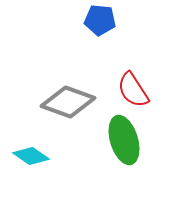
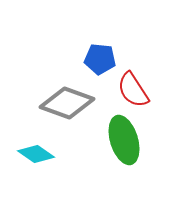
blue pentagon: moved 39 px down
gray diamond: moved 1 px left, 1 px down
cyan diamond: moved 5 px right, 2 px up
